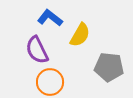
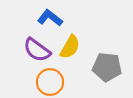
yellow semicircle: moved 10 px left, 12 px down
purple semicircle: rotated 28 degrees counterclockwise
gray pentagon: moved 2 px left
